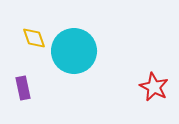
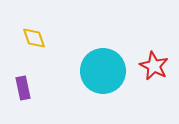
cyan circle: moved 29 px right, 20 px down
red star: moved 21 px up
